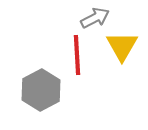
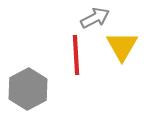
red line: moved 1 px left
gray hexagon: moved 13 px left, 1 px up
